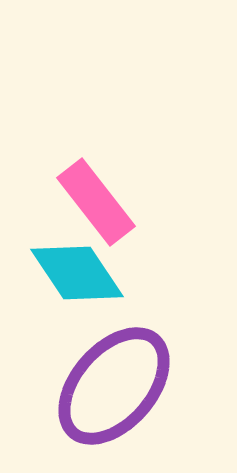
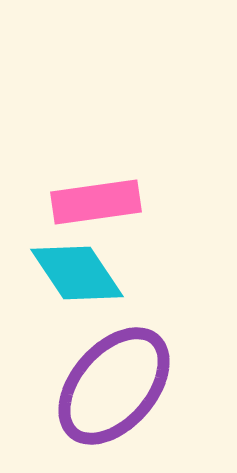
pink rectangle: rotated 60 degrees counterclockwise
